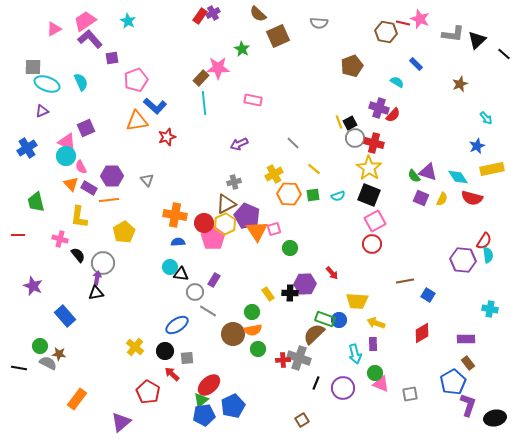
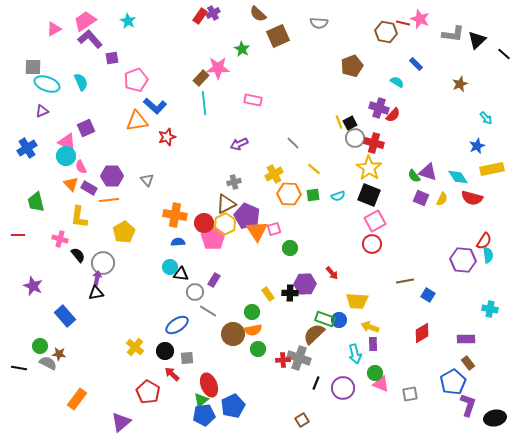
yellow arrow at (376, 323): moved 6 px left, 4 px down
red ellipse at (209, 385): rotated 70 degrees counterclockwise
